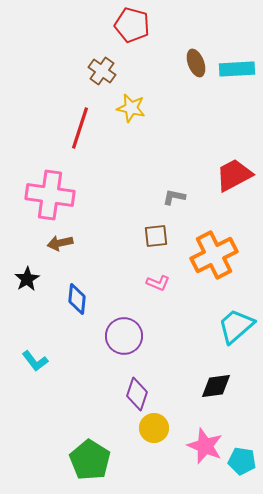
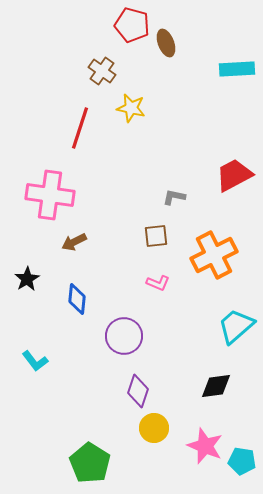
brown ellipse: moved 30 px left, 20 px up
brown arrow: moved 14 px right, 1 px up; rotated 15 degrees counterclockwise
purple diamond: moved 1 px right, 3 px up
green pentagon: moved 3 px down
